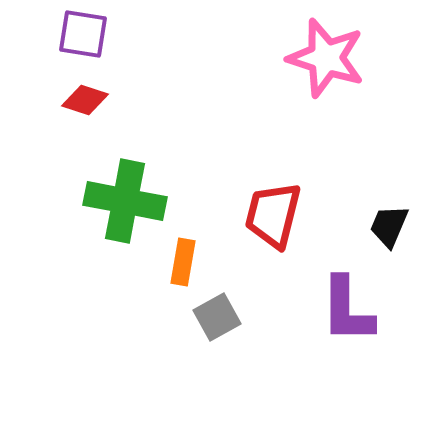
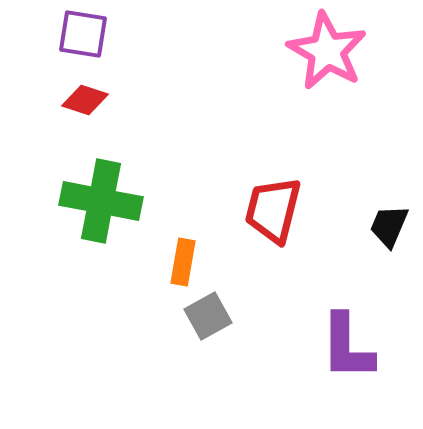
pink star: moved 1 px right, 7 px up; rotated 12 degrees clockwise
green cross: moved 24 px left
red trapezoid: moved 5 px up
purple L-shape: moved 37 px down
gray square: moved 9 px left, 1 px up
